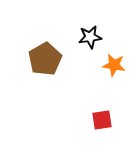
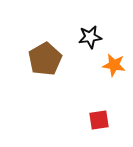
red square: moved 3 px left
